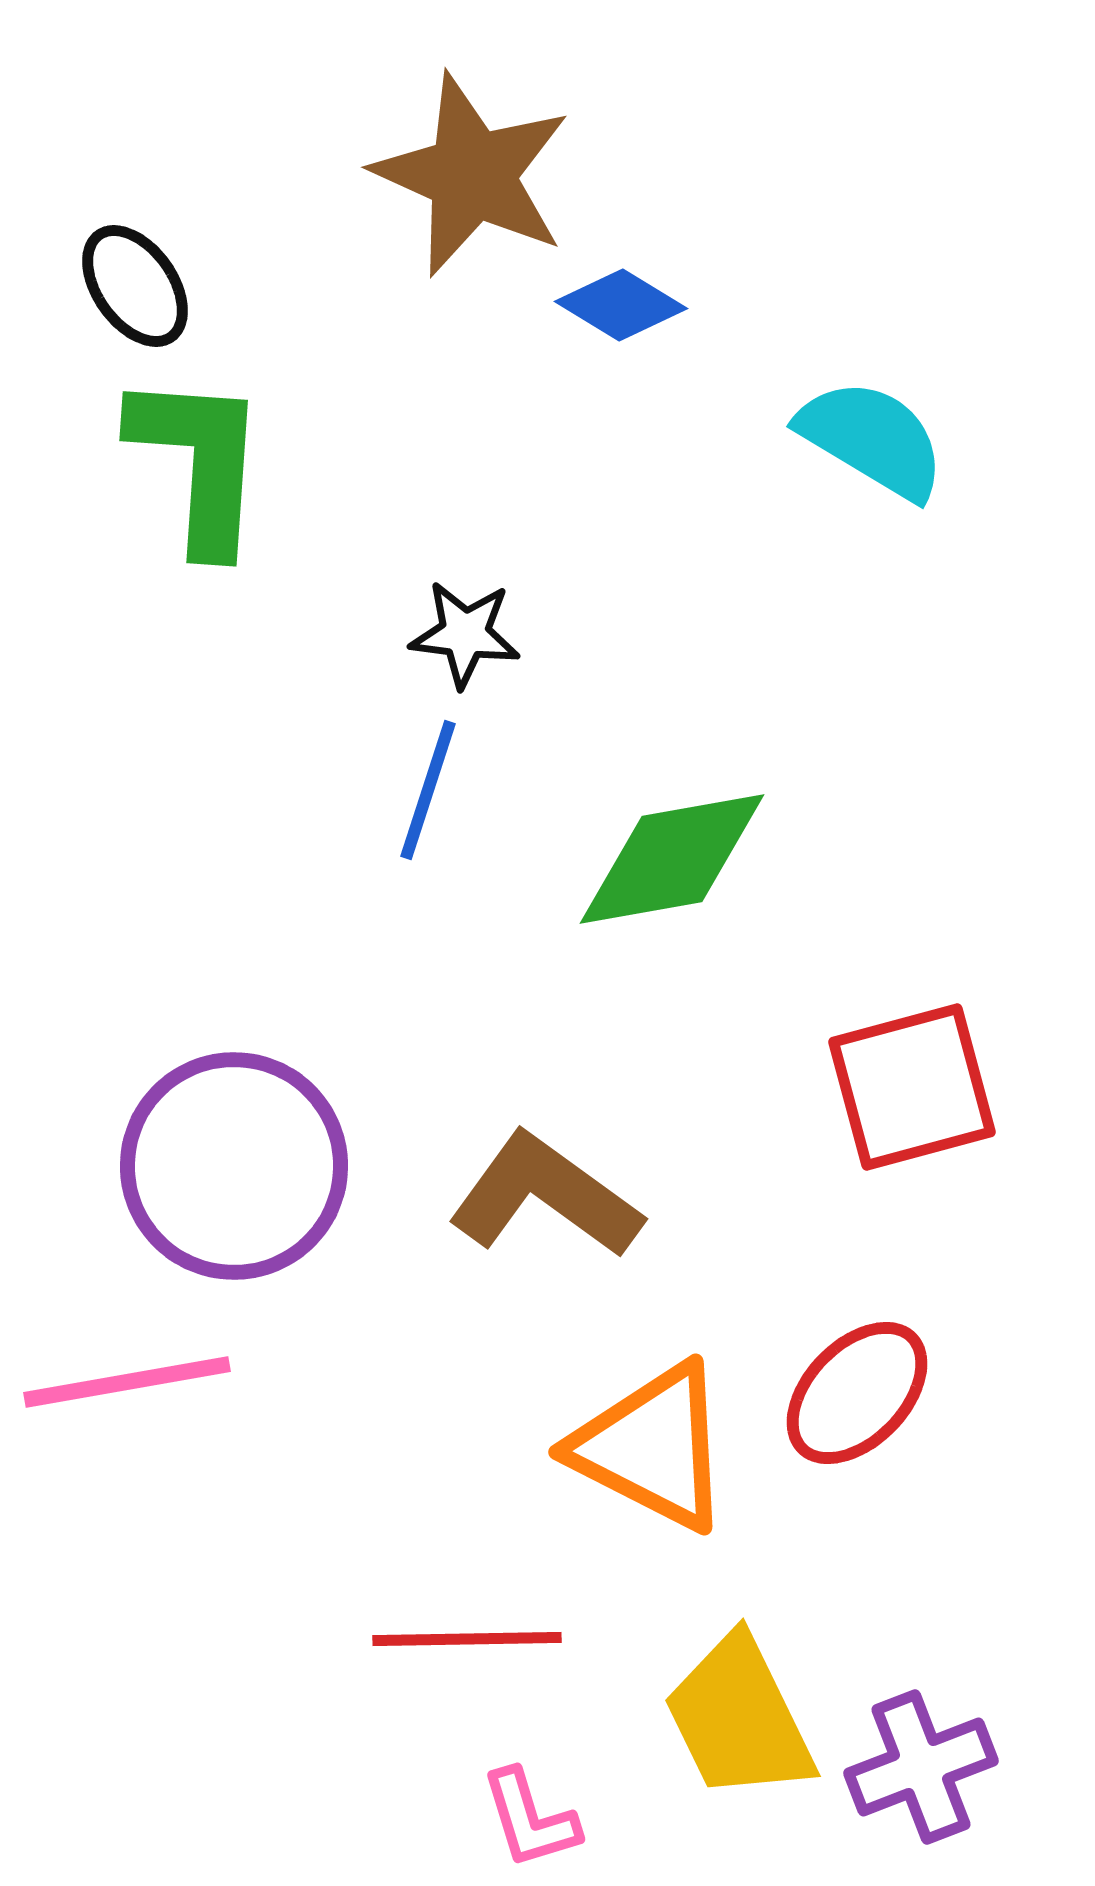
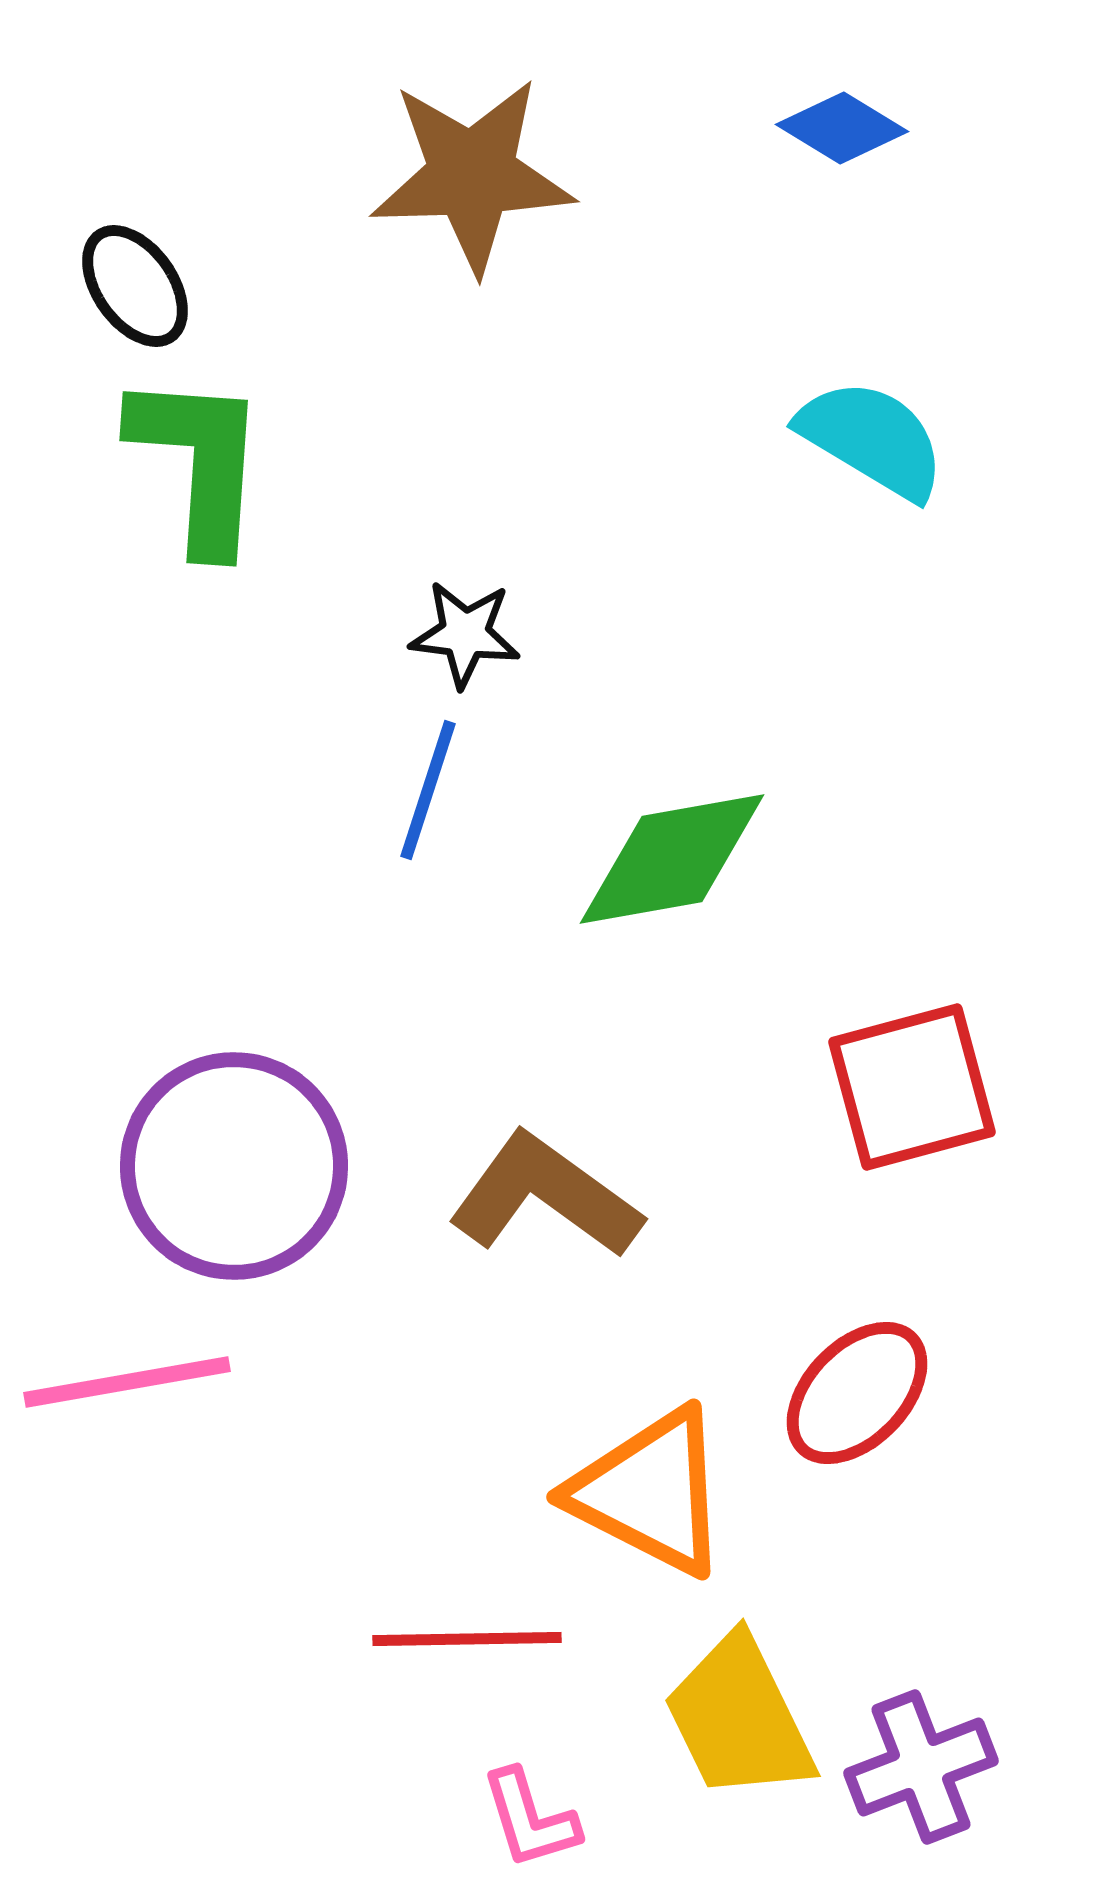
brown star: rotated 26 degrees counterclockwise
blue diamond: moved 221 px right, 177 px up
orange triangle: moved 2 px left, 45 px down
